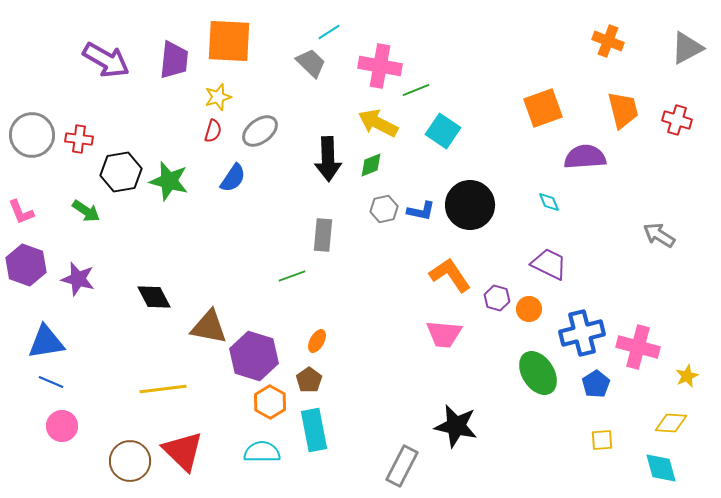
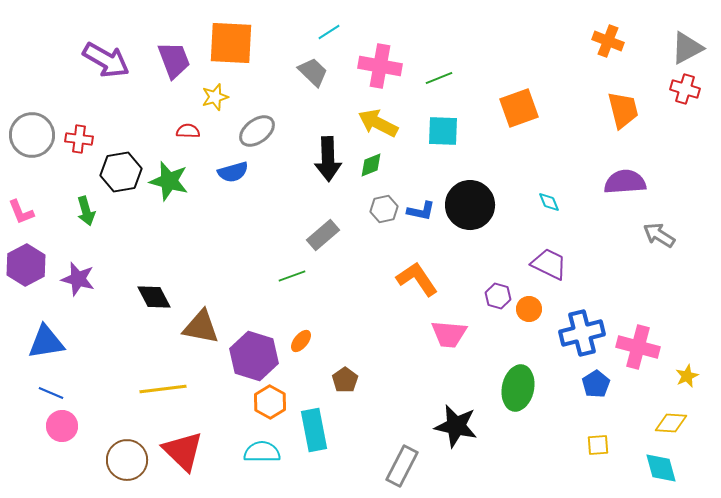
orange square at (229, 41): moved 2 px right, 2 px down
purple trapezoid at (174, 60): rotated 27 degrees counterclockwise
gray trapezoid at (311, 63): moved 2 px right, 9 px down
green line at (416, 90): moved 23 px right, 12 px up
yellow star at (218, 97): moved 3 px left
orange square at (543, 108): moved 24 px left
red cross at (677, 120): moved 8 px right, 31 px up
red semicircle at (213, 131): moved 25 px left; rotated 105 degrees counterclockwise
gray ellipse at (260, 131): moved 3 px left
cyan square at (443, 131): rotated 32 degrees counterclockwise
purple semicircle at (585, 157): moved 40 px right, 25 px down
blue semicircle at (233, 178): moved 6 px up; rotated 40 degrees clockwise
green arrow at (86, 211): rotated 40 degrees clockwise
gray rectangle at (323, 235): rotated 44 degrees clockwise
purple hexagon at (26, 265): rotated 12 degrees clockwise
orange L-shape at (450, 275): moved 33 px left, 4 px down
purple hexagon at (497, 298): moved 1 px right, 2 px up
brown triangle at (209, 327): moved 8 px left
pink trapezoid at (444, 334): moved 5 px right
orange ellipse at (317, 341): moved 16 px left; rotated 10 degrees clockwise
green ellipse at (538, 373): moved 20 px left, 15 px down; rotated 45 degrees clockwise
brown pentagon at (309, 380): moved 36 px right
blue line at (51, 382): moved 11 px down
yellow square at (602, 440): moved 4 px left, 5 px down
brown circle at (130, 461): moved 3 px left, 1 px up
